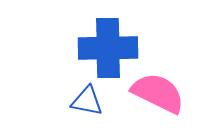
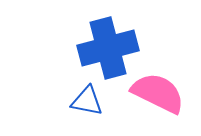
blue cross: rotated 14 degrees counterclockwise
